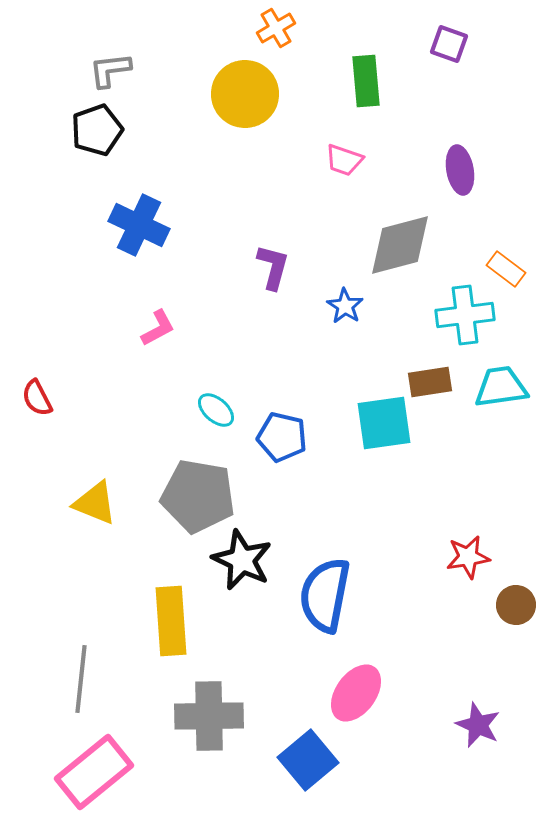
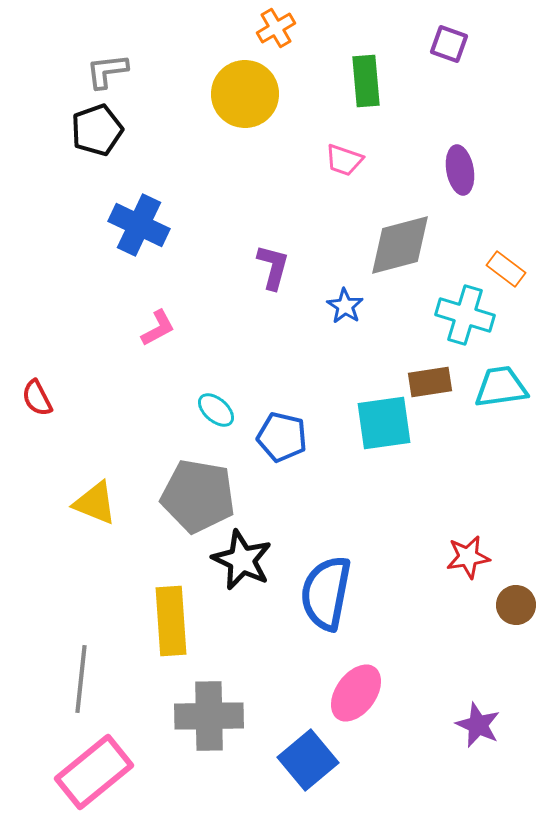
gray L-shape: moved 3 px left, 1 px down
cyan cross: rotated 24 degrees clockwise
blue semicircle: moved 1 px right, 2 px up
